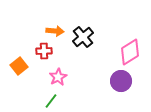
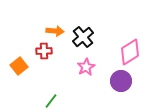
pink star: moved 28 px right, 10 px up
